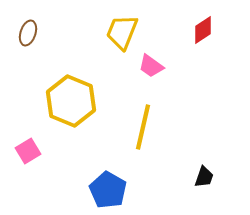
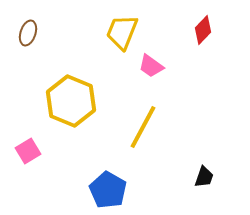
red diamond: rotated 12 degrees counterclockwise
yellow line: rotated 15 degrees clockwise
